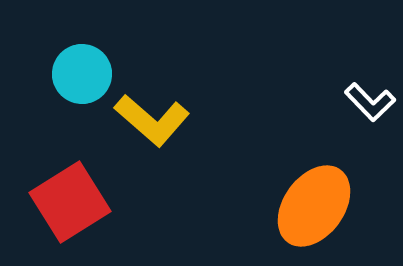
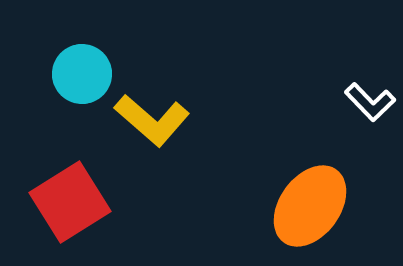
orange ellipse: moved 4 px left
